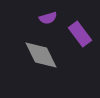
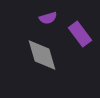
gray diamond: moved 1 px right; rotated 9 degrees clockwise
